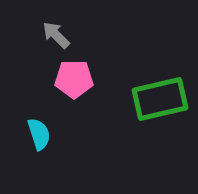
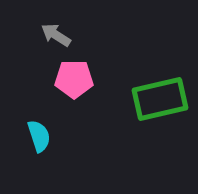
gray arrow: rotated 12 degrees counterclockwise
cyan semicircle: moved 2 px down
